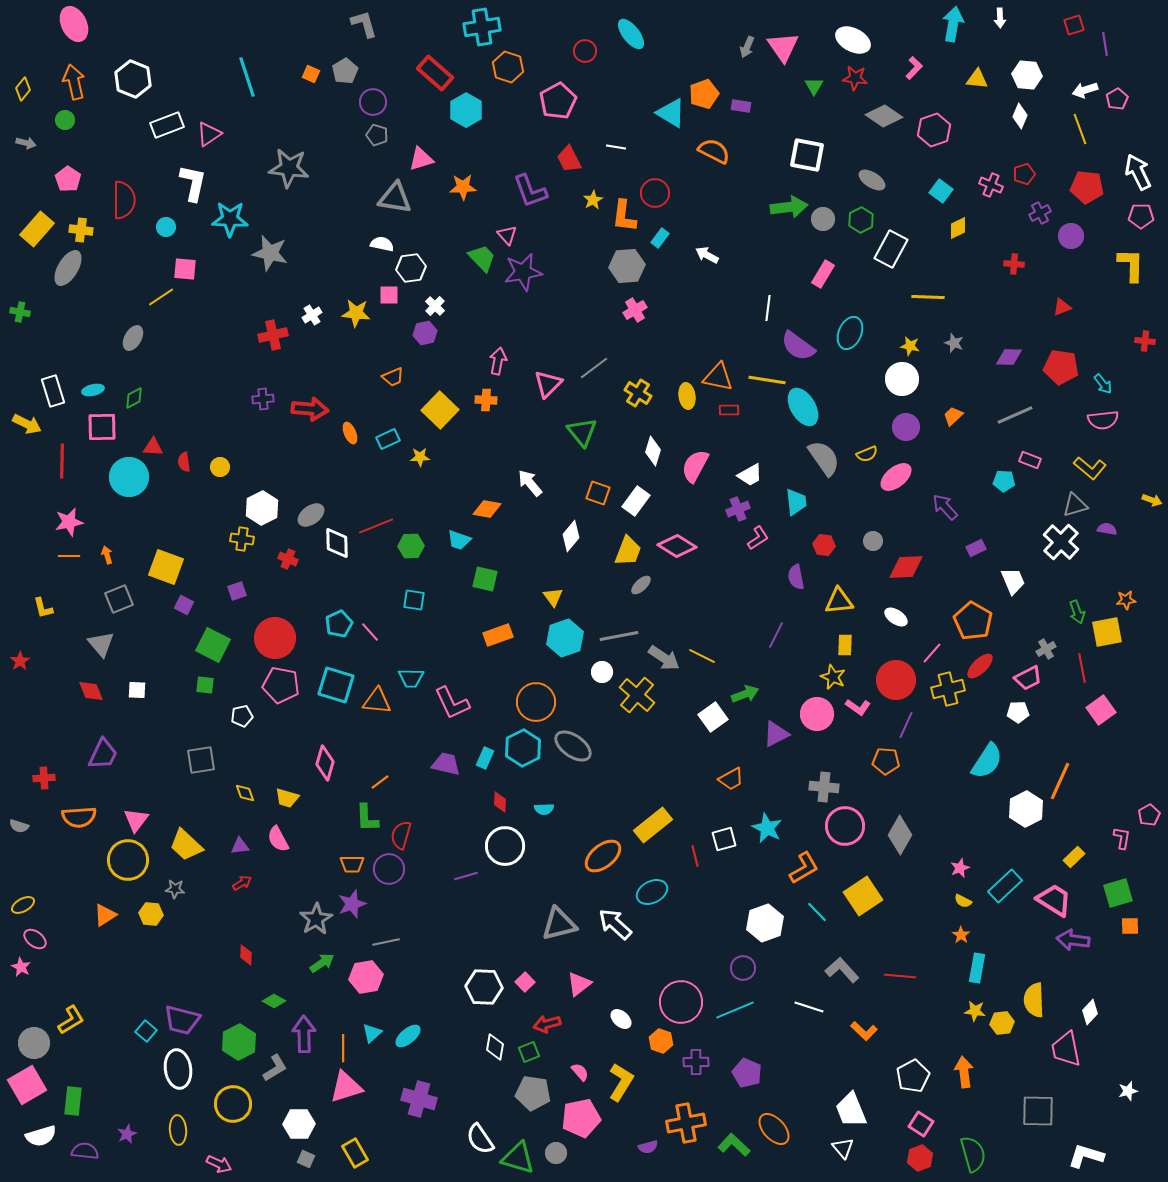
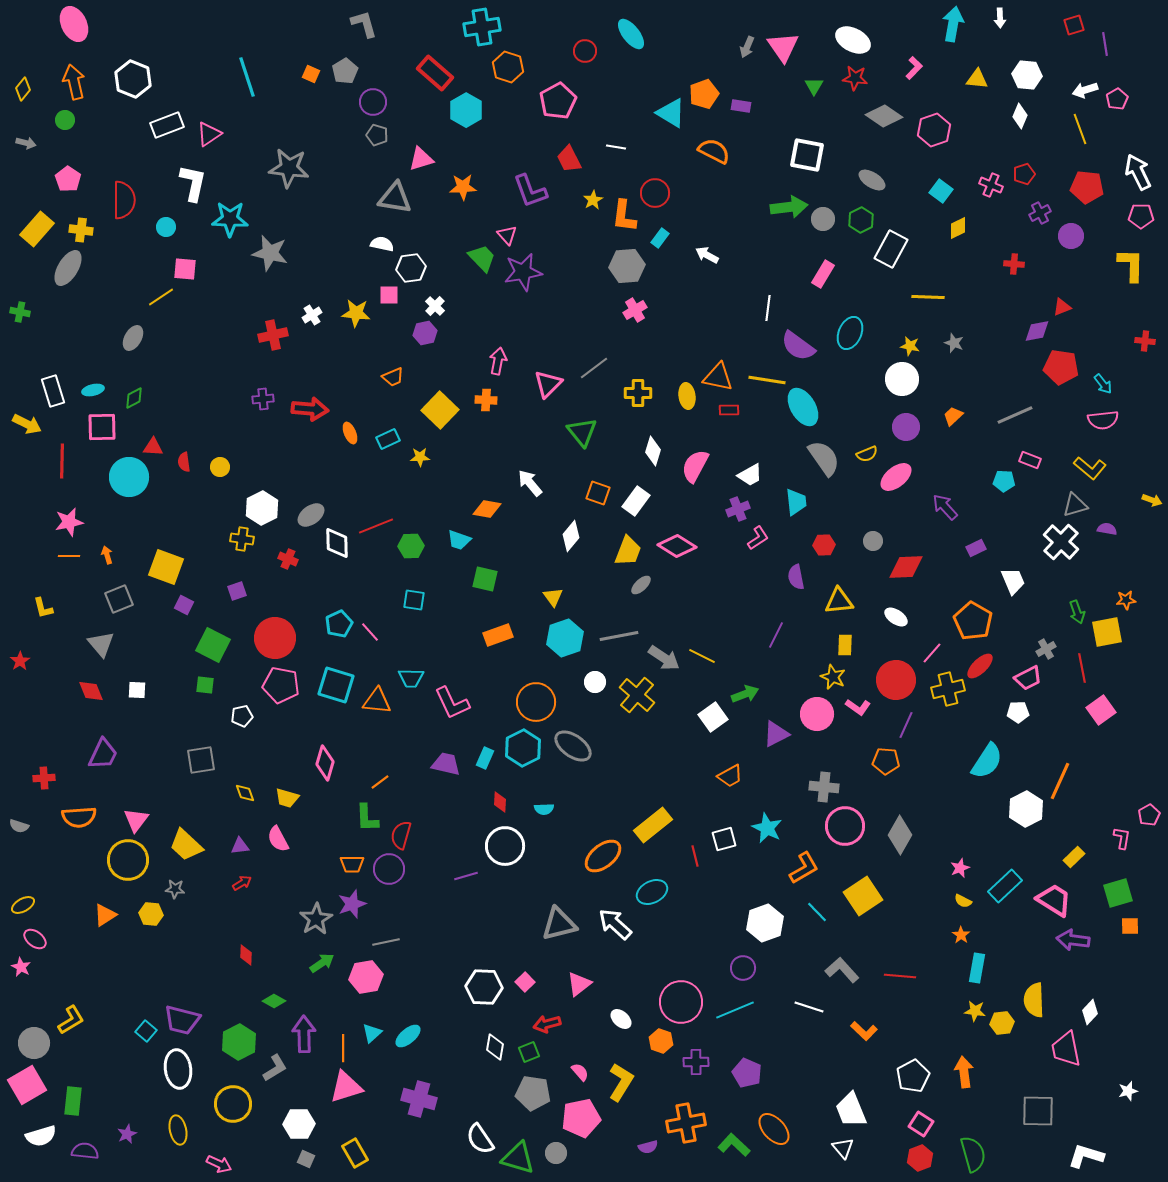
purple diamond at (1009, 357): moved 28 px right, 26 px up; rotated 12 degrees counterclockwise
yellow cross at (638, 393): rotated 32 degrees counterclockwise
red hexagon at (824, 545): rotated 10 degrees counterclockwise
white circle at (602, 672): moved 7 px left, 10 px down
orange trapezoid at (731, 779): moved 1 px left, 3 px up
yellow ellipse at (178, 1130): rotated 8 degrees counterclockwise
